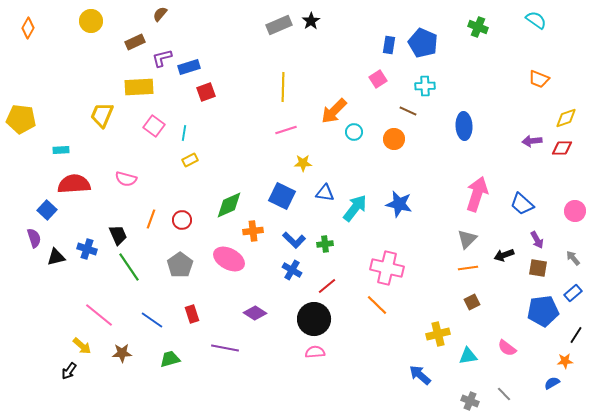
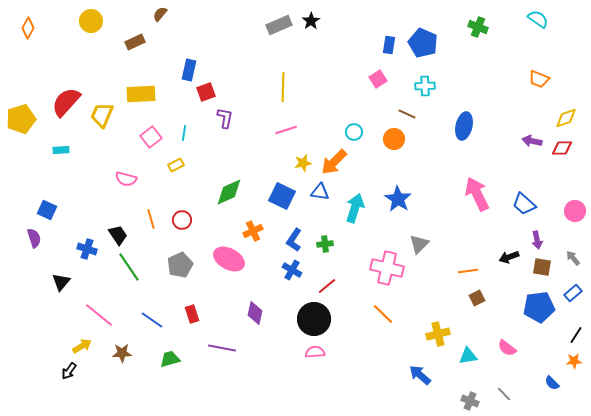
cyan semicircle at (536, 20): moved 2 px right, 1 px up
purple L-shape at (162, 58): moved 63 px right, 60 px down; rotated 115 degrees clockwise
blue rectangle at (189, 67): moved 3 px down; rotated 60 degrees counterclockwise
yellow rectangle at (139, 87): moved 2 px right, 7 px down
orange arrow at (334, 111): moved 51 px down
brown line at (408, 111): moved 1 px left, 3 px down
yellow pentagon at (21, 119): rotated 24 degrees counterclockwise
pink square at (154, 126): moved 3 px left, 11 px down; rotated 15 degrees clockwise
blue ellipse at (464, 126): rotated 16 degrees clockwise
purple arrow at (532, 141): rotated 18 degrees clockwise
yellow rectangle at (190, 160): moved 14 px left, 5 px down
yellow star at (303, 163): rotated 12 degrees counterclockwise
red semicircle at (74, 184): moved 8 px left, 82 px up; rotated 44 degrees counterclockwise
blue triangle at (325, 193): moved 5 px left, 1 px up
pink arrow at (477, 194): rotated 44 degrees counterclockwise
blue star at (399, 204): moved 1 px left, 5 px up; rotated 20 degrees clockwise
blue trapezoid at (522, 204): moved 2 px right
green diamond at (229, 205): moved 13 px up
cyan arrow at (355, 208): rotated 20 degrees counterclockwise
blue square at (47, 210): rotated 18 degrees counterclockwise
orange line at (151, 219): rotated 36 degrees counterclockwise
orange cross at (253, 231): rotated 18 degrees counterclockwise
black trapezoid at (118, 235): rotated 10 degrees counterclockwise
gray triangle at (467, 239): moved 48 px left, 5 px down
blue L-shape at (294, 240): rotated 80 degrees clockwise
purple arrow at (537, 240): rotated 18 degrees clockwise
black arrow at (504, 255): moved 5 px right, 2 px down
black triangle at (56, 257): moved 5 px right, 25 px down; rotated 36 degrees counterclockwise
gray pentagon at (180, 265): rotated 10 degrees clockwise
orange line at (468, 268): moved 3 px down
brown square at (538, 268): moved 4 px right, 1 px up
brown square at (472, 302): moved 5 px right, 4 px up
orange line at (377, 305): moved 6 px right, 9 px down
blue pentagon at (543, 311): moved 4 px left, 4 px up
purple diamond at (255, 313): rotated 70 degrees clockwise
yellow arrow at (82, 346): rotated 72 degrees counterclockwise
purple line at (225, 348): moved 3 px left
orange star at (565, 361): moved 9 px right
blue semicircle at (552, 383): rotated 105 degrees counterclockwise
